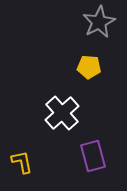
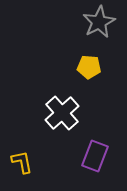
purple rectangle: moved 2 px right; rotated 36 degrees clockwise
